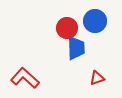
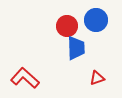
blue circle: moved 1 px right, 1 px up
red circle: moved 2 px up
